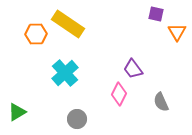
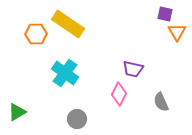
purple square: moved 9 px right
purple trapezoid: rotated 40 degrees counterclockwise
cyan cross: rotated 12 degrees counterclockwise
